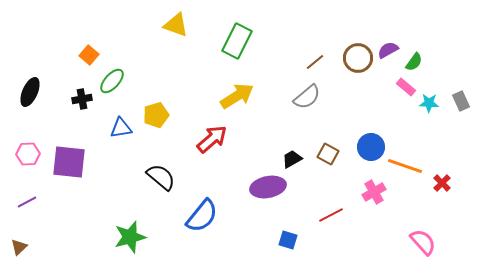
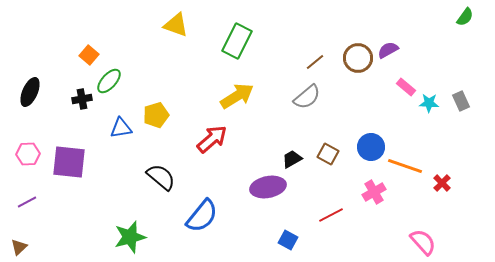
green semicircle: moved 51 px right, 45 px up
green ellipse: moved 3 px left
blue square: rotated 12 degrees clockwise
